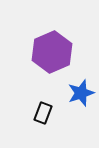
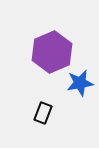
blue star: moved 1 px left, 10 px up; rotated 8 degrees clockwise
